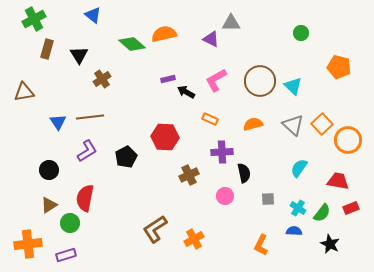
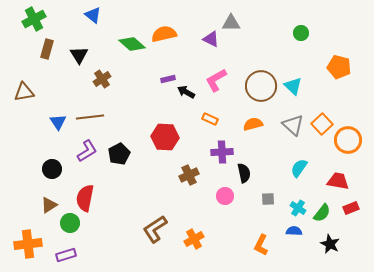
brown circle at (260, 81): moved 1 px right, 5 px down
black pentagon at (126, 157): moved 7 px left, 3 px up
black circle at (49, 170): moved 3 px right, 1 px up
